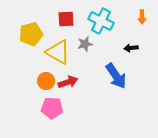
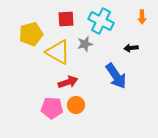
orange circle: moved 30 px right, 24 px down
